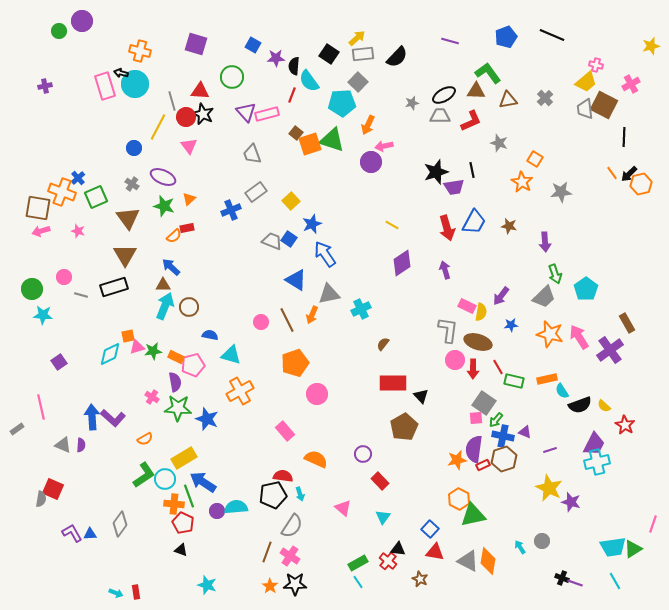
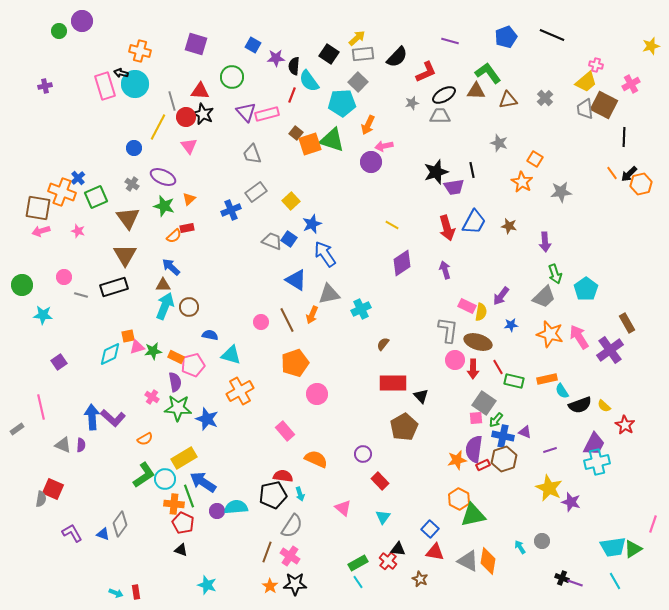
red L-shape at (471, 121): moved 45 px left, 49 px up
green circle at (32, 289): moved 10 px left, 4 px up
blue triangle at (90, 534): moved 13 px right; rotated 24 degrees clockwise
